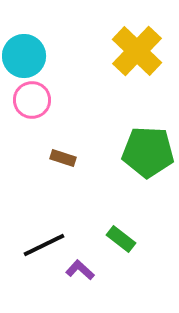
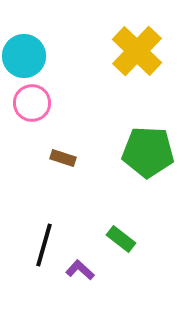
pink circle: moved 3 px down
black line: rotated 48 degrees counterclockwise
